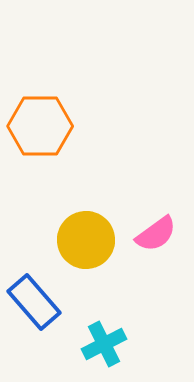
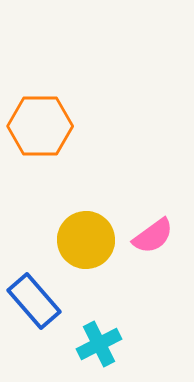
pink semicircle: moved 3 px left, 2 px down
blue rectangle: moved 1 px up
cyan cross: moved 5 px left
